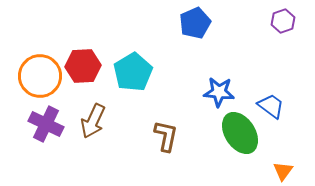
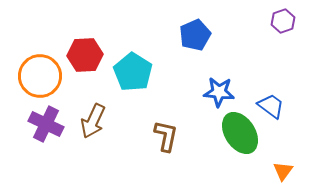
blue pentagon: moved 12 px down
red hexagon: moved 2 px right, 11 px up
cyan pentagon: rotated 9 degrees counterclockwise
